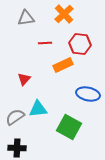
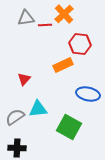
red line: moved 18 px up
